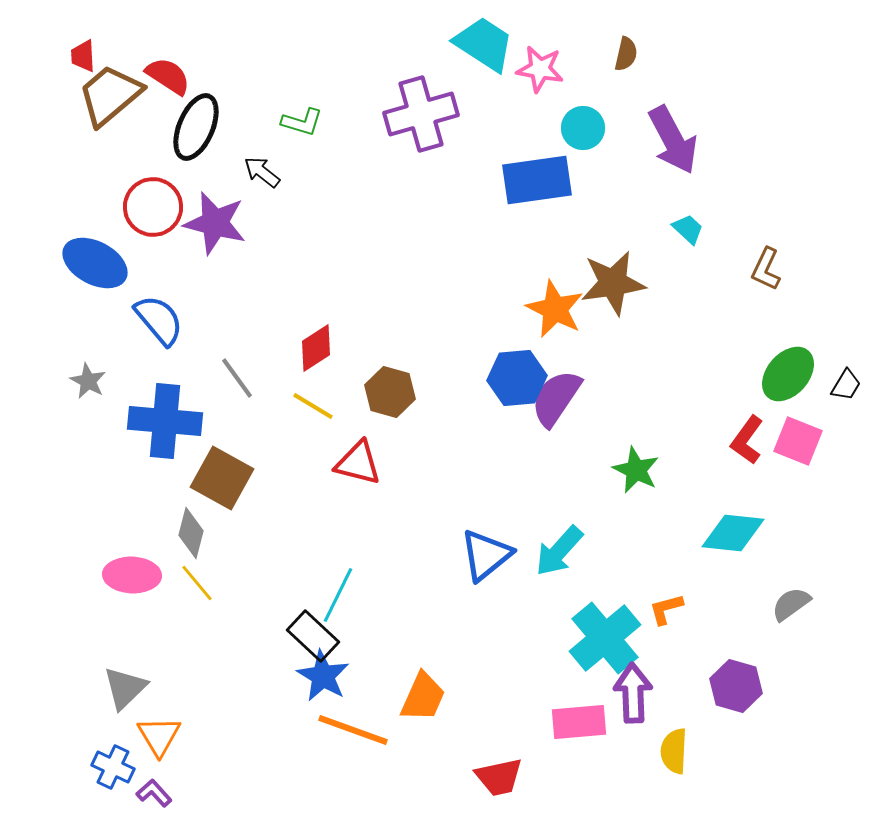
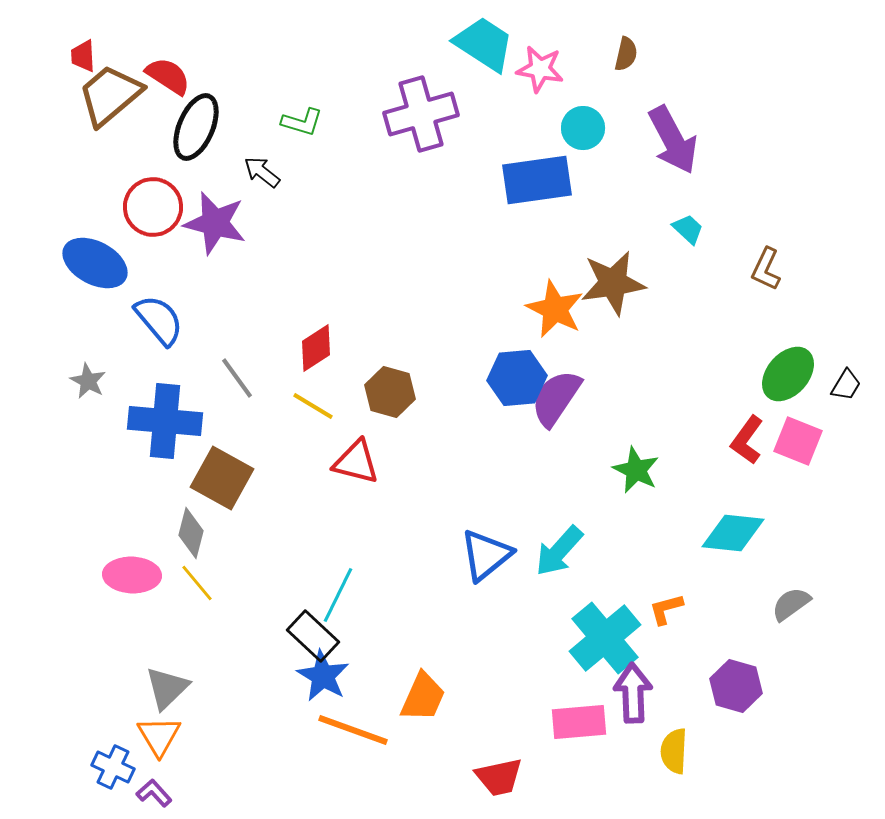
red triangle at (358, 463): moved 2 px left, 1 px up
gray triangle at (125, 688): moved 42 px right
